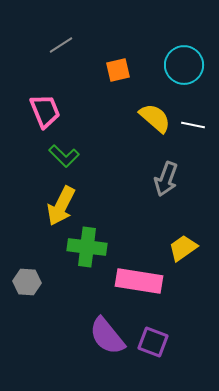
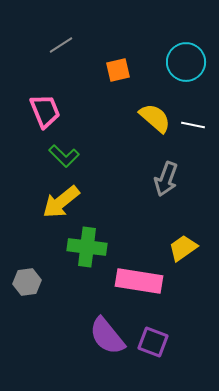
cyan circle: moved 2 px right, 3 px up
yellow arrow: moved 4 px up; rotated 24 degrees clockwise
gray hexagon: rotated 12 degrees counterclockwise
